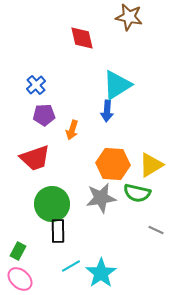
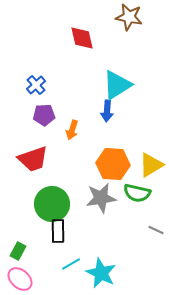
red trapezoid: moved 2 px left, 1 px down
cyan line: moved 2 px up
cyan star: rotated 12 degrees counterclockwise
